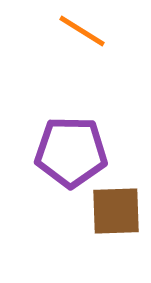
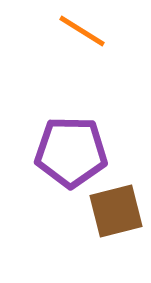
brown square: rotated 12 degrees counterclockwise
